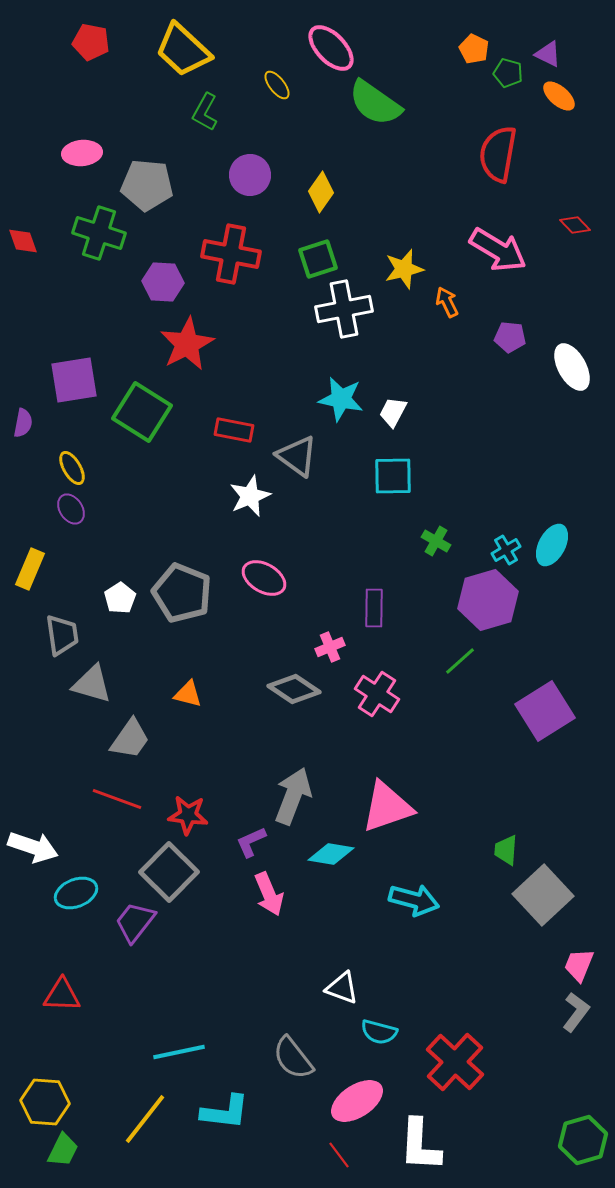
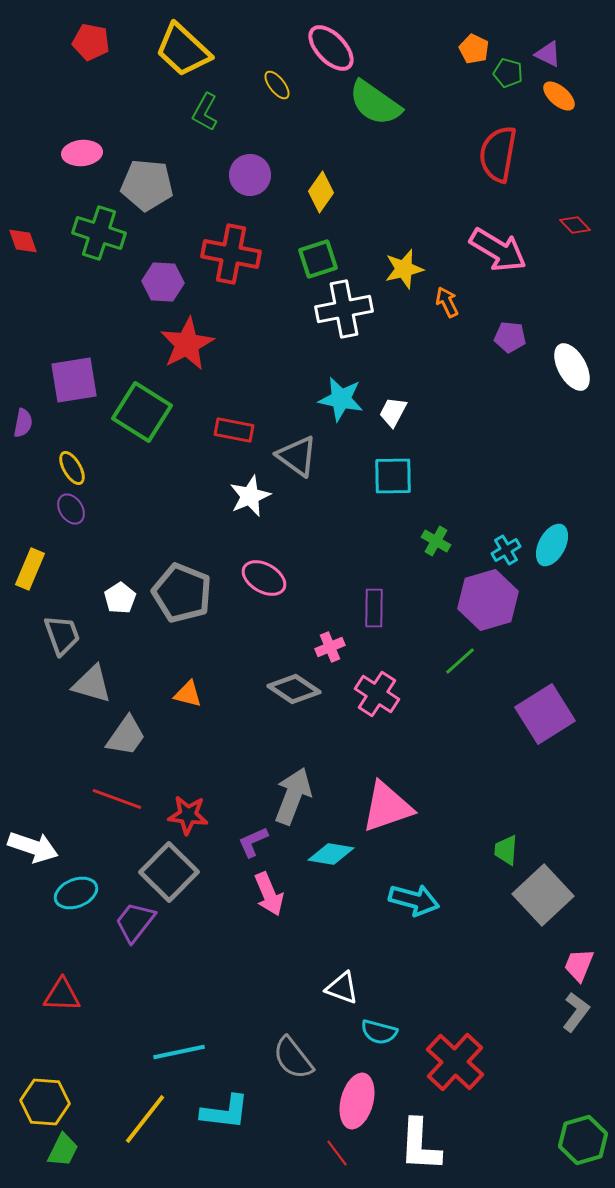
gray trapezoid at (62, 635): rotated 12 degrees counterclockwise
purple square at (545, 711): moved 3 px down
gray trapezoid at (130, 739): moved 4 px left, 3 px up
purple L-shape at (251, 842): moved 2 px right
pink ellipse at (357, 1101): rotated 42 degrees counterclockwise
red line at (339, 1155): moved 2 px left, 2 px up
